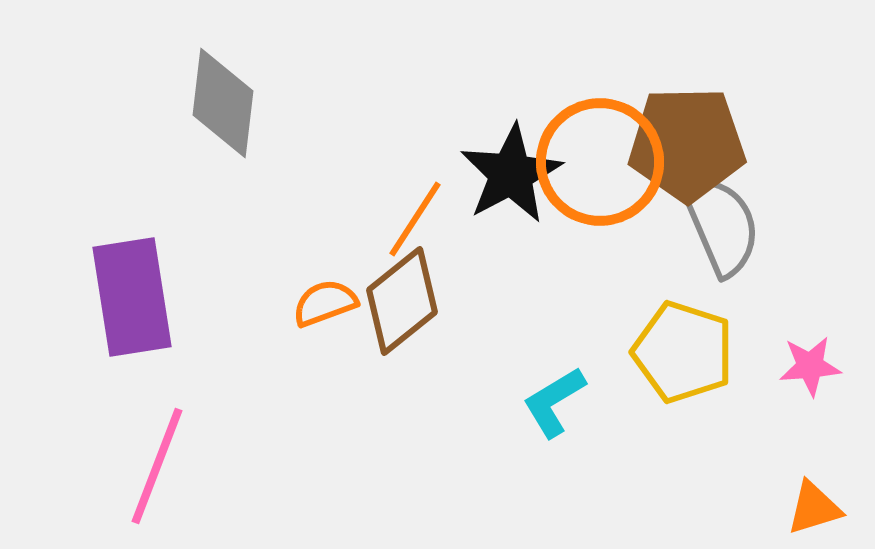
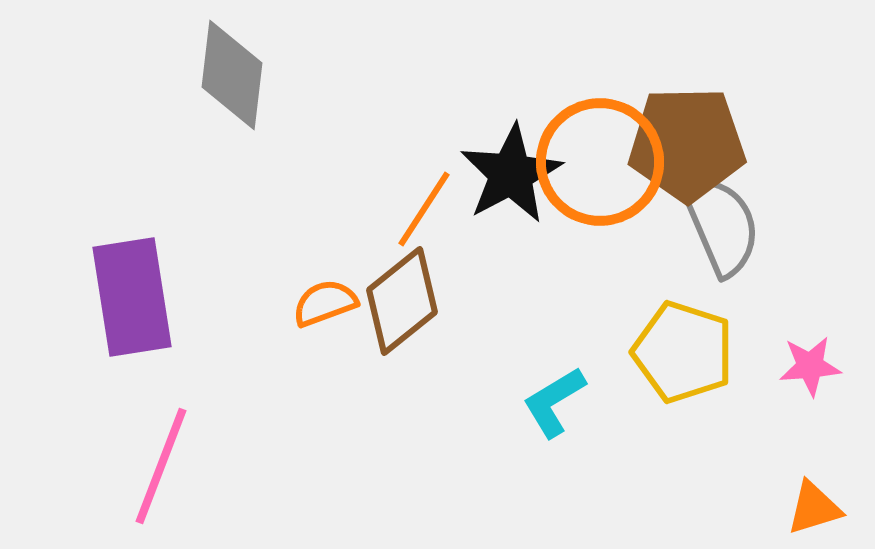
gray diamond: moved 9 px right, 28 px up
orange line: moved 9 px right, 10 px up
pink line: moved 4 px right
